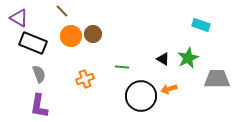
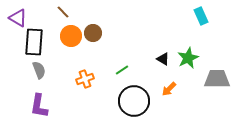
brown line: moved 1 px right, 1 px down
purple triangle: moved 1 px left
cyan rectangle: moved 9 px up; rotated 48 degrees clockwise
brown circle: moved 1 px up
black rectangle: moved 1 px right, 1 px up; rotated 72 degrees clockwise
green line: moved 3 px down; rotated 40 degrees counterclockwise
gray semicircle: moved 4 px up
orange arrow: rotated 28 degrees counterclockwise
black circle: moved 7 px left, 5 px down
